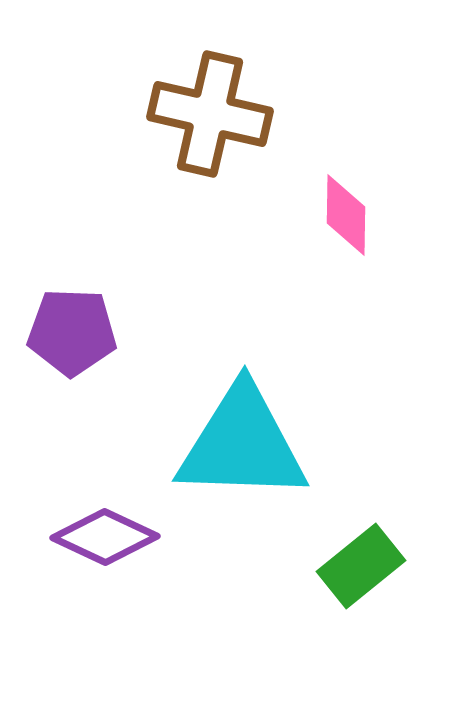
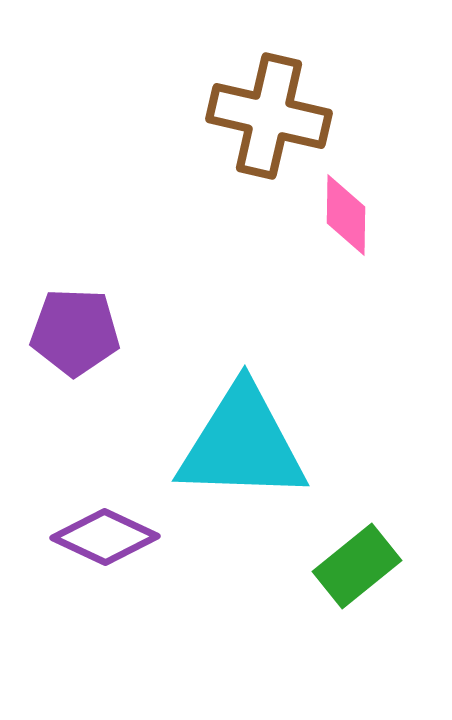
brown cross: moved 59 px right, 2 px down
purple pentagon: moved 3 px right
green rectangle: moved 4 px left
